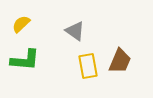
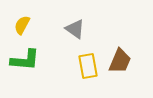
yellow semicircle: moved 1 px right, 1 px down; rotated 18 degrees counterclockwise
gray triangle: moved 2 px up
